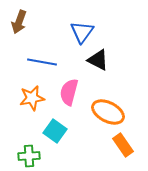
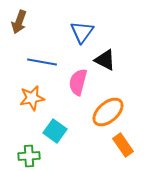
black triangle: moved 7 px right
pink semicircle: moved 9 px right, 10 px up
orange ellipse: rotated 68 degrees counterclockwise
